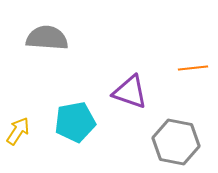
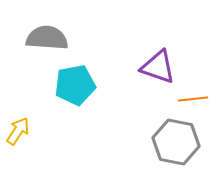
orange line: moved 31 px down
purple triangle: moved 28 px right, 25 px up
cyan pentagon: moved 37 px up
